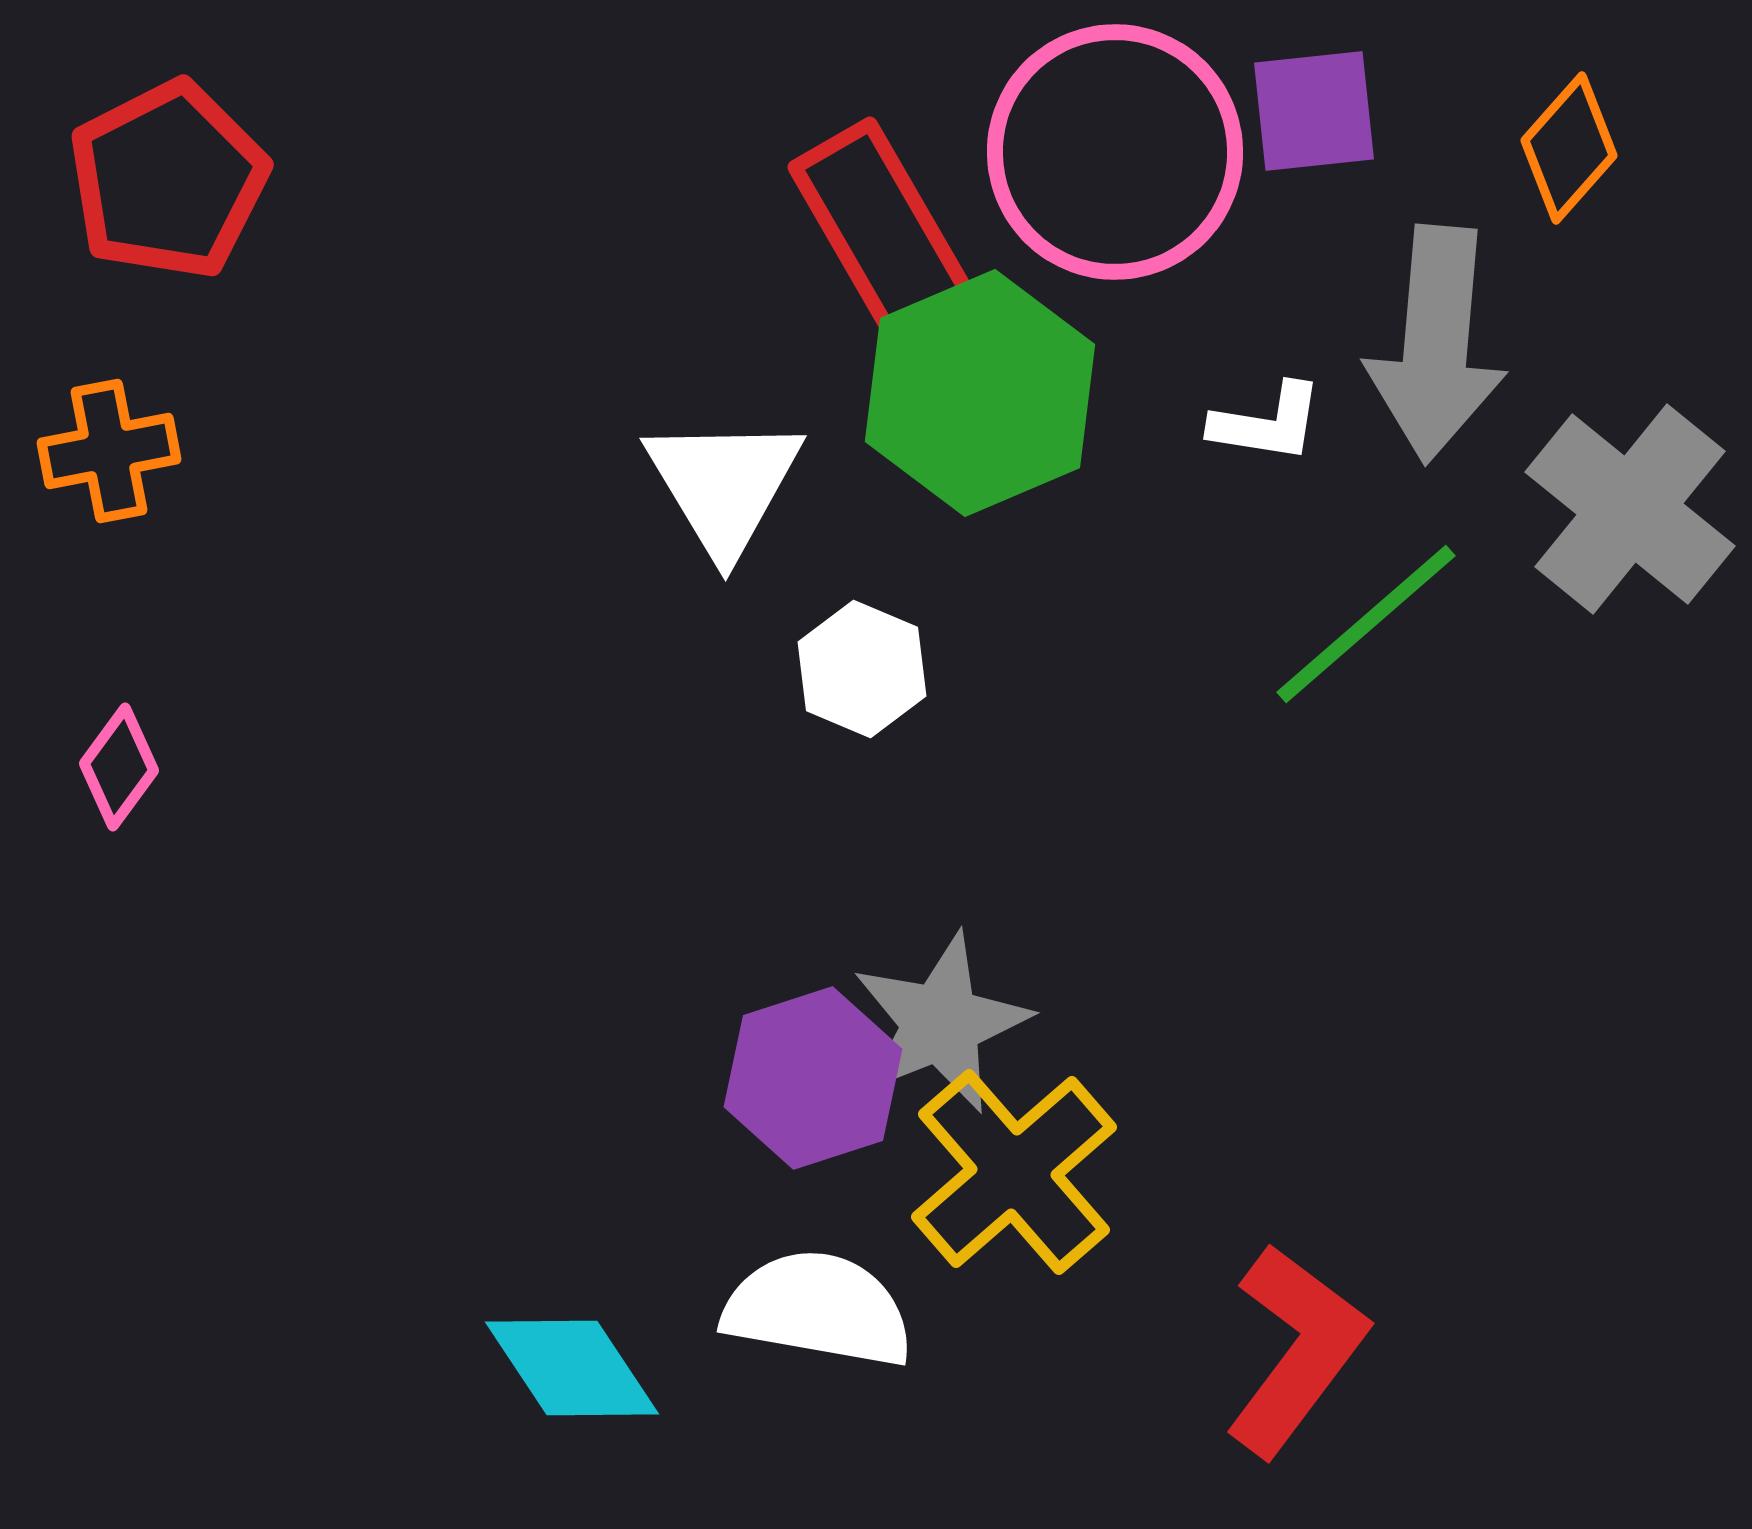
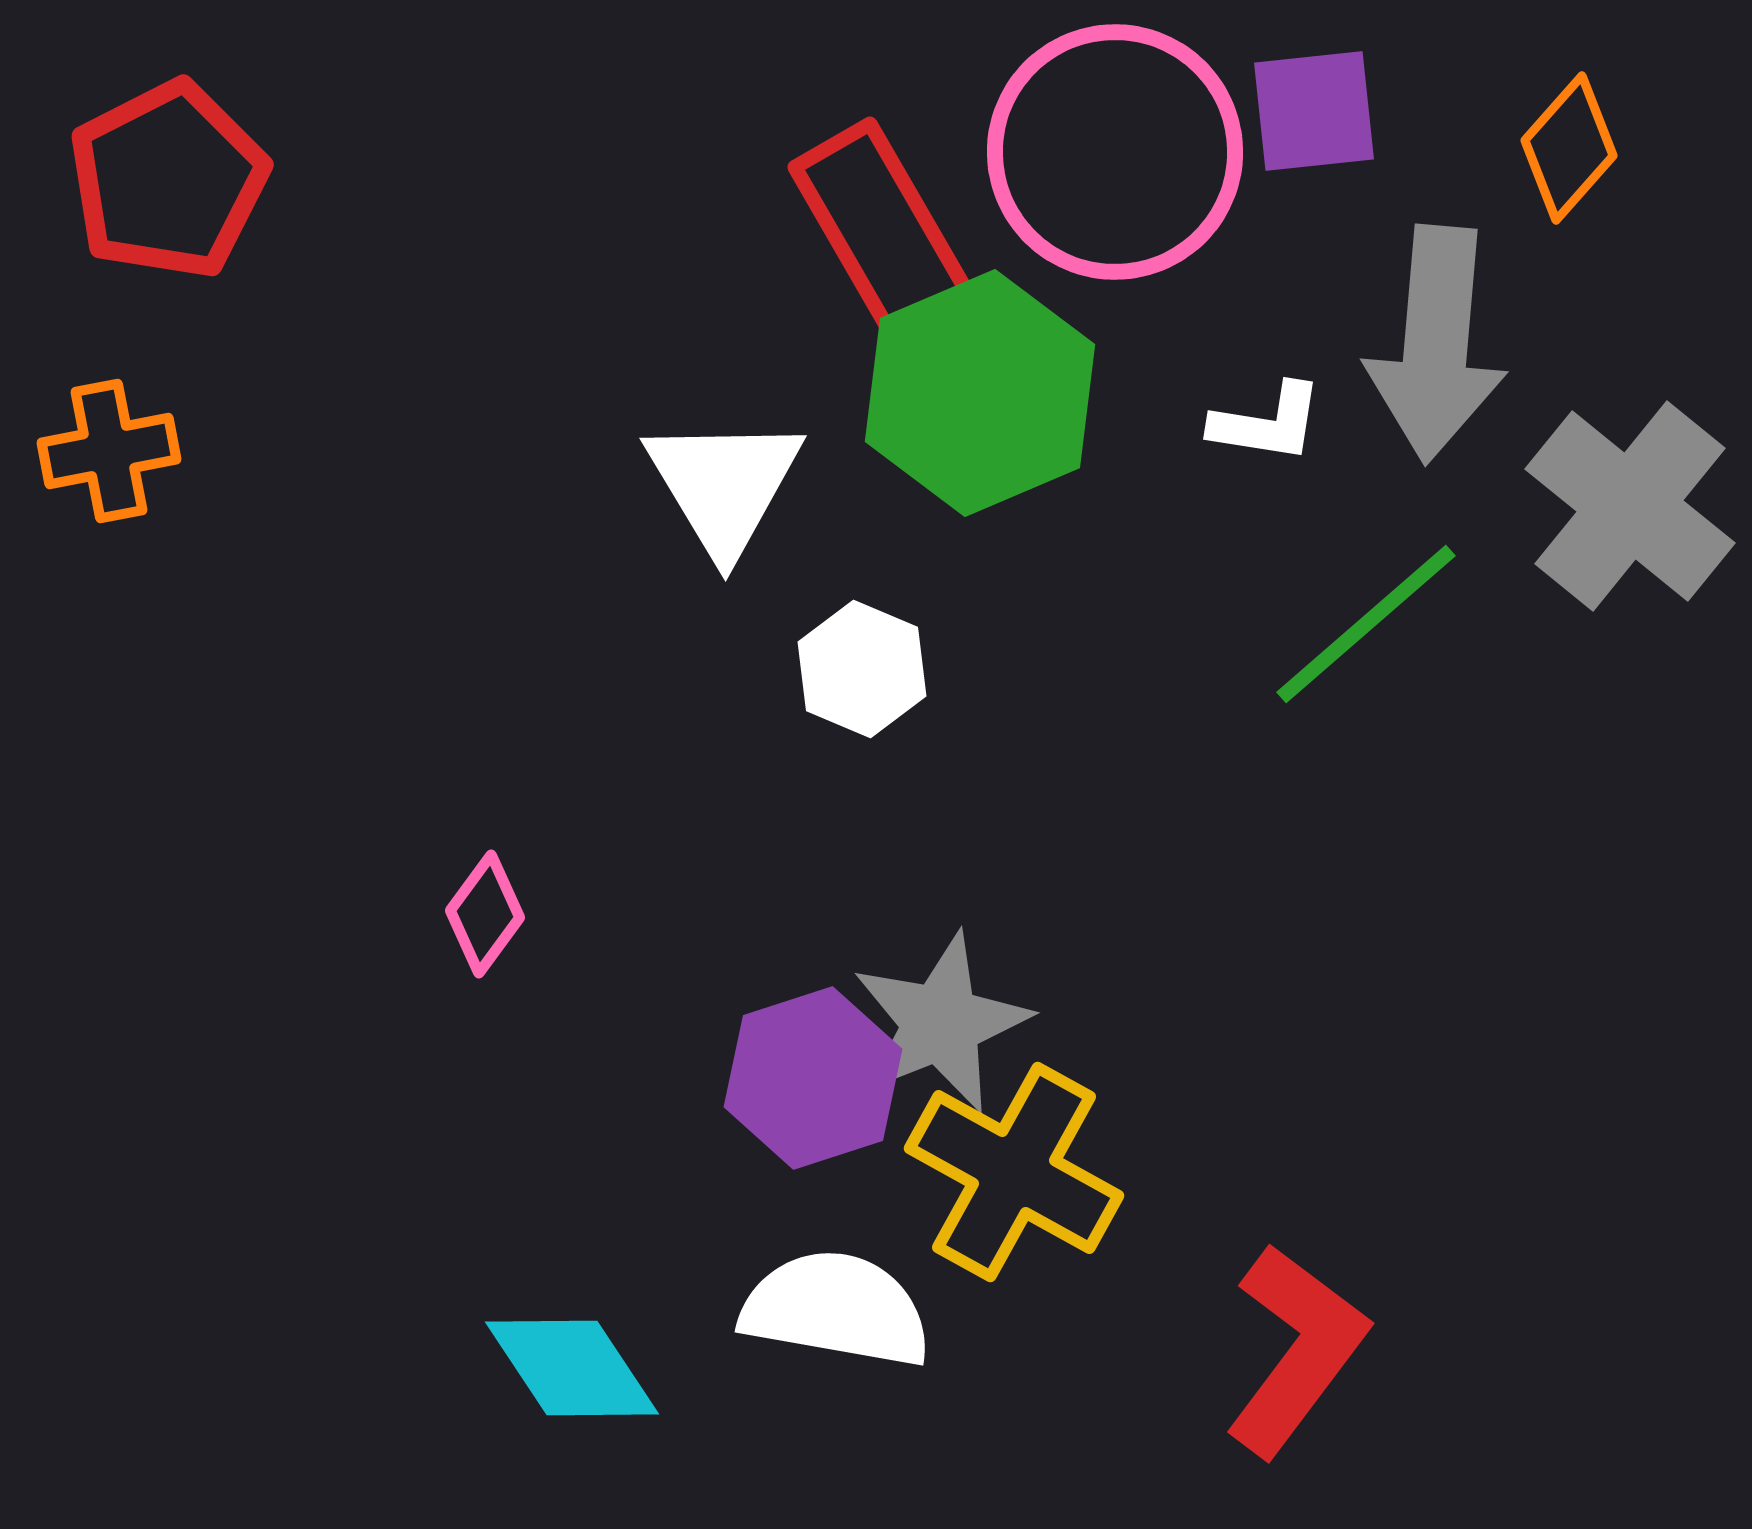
gray cross: moved 3 px up
pink diamond: moved 366 px right, 147 px down
yellow cross: rotated 20 degrees counterclockwise
white semicircle: moved 18 px right
